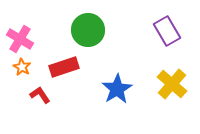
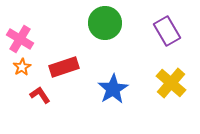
green circle: moved 17 px right, 7 px up
orange star: rotated 12 degrees clockwise
yellow cross: moved 1 px left, 1 px up
blue star: moved 4 px left
